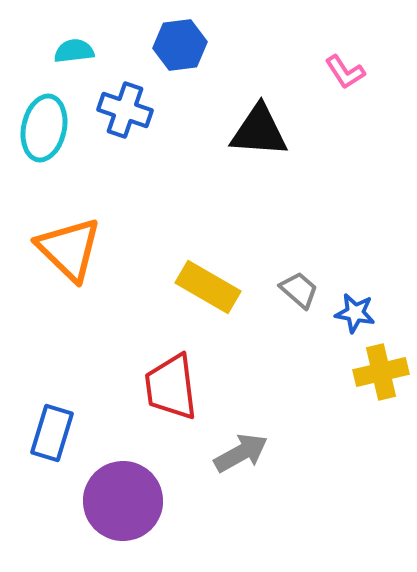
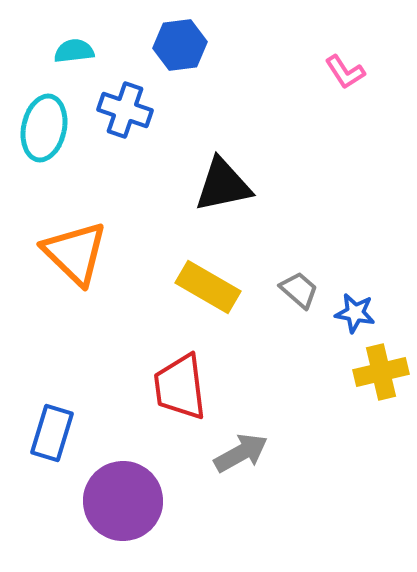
black triangle: moved 36 px left, 54 px down; rotated 16 degrees counterclockwise
orange triangle: moved 6 px right, 4 px down
red trapezoid: moved 9 px right
